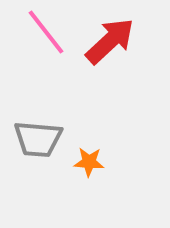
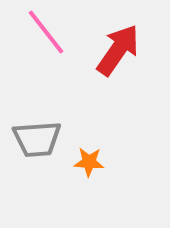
red arrow: moved 8 px right, 9 px down; rotated 12 degrees counterclockwise
gray trapezoid: moved 1 px left; rotated 9 degrees counterclockwise
